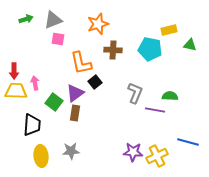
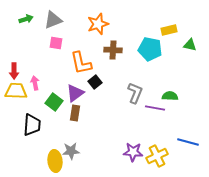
pink square: moved 2 px left, 4 px down
purple line: moved 2 px up
yellow ellipse: moved 14 px right, 5 px down
